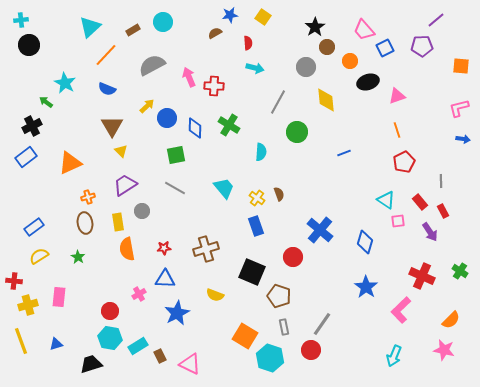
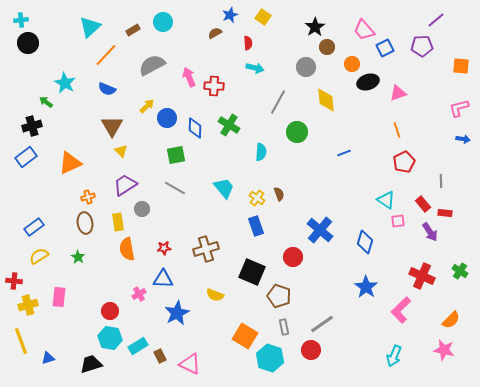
blue star at (230, 15): rotated 14 degrees counterclockwise
black circle at (29, 45): moved 1 px left, 2 px up
orange circle at (350, 61): moved 2 px right, 3 px down
pink triangle at (397, 96): moved 1 px right, 3 px up
black cross at (32, 126): rotated 12 degrees clockwise
red rectangle at (420, 202): moved 3 px right, 2 px down
gray circle at (142, 211): moved 2 px up
red rectangle at (443, 211): moved 2 px right, 2 px down; rotated 56 degrees counterclockwise
blue triangle at (165, 279): moved 2 px left
gray line at (322, 324): rotated 20 degrees clockwise
blue triangle at (56, 344): moved 8 px left, 14 px down
